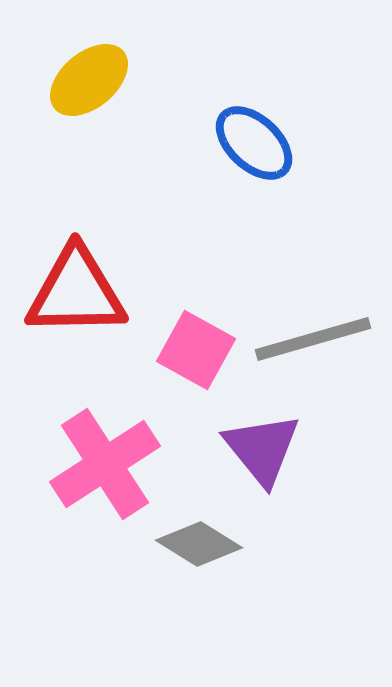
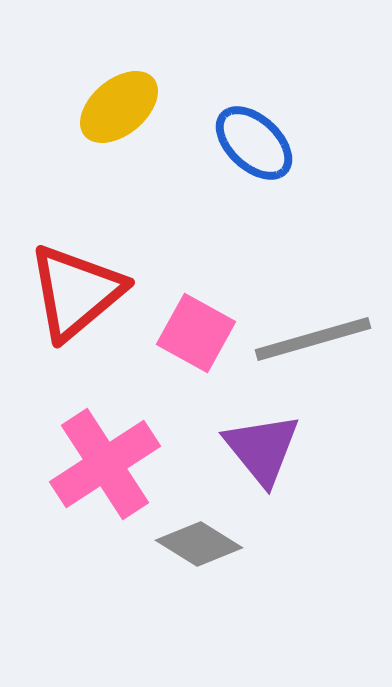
yellow ellipse: moved 30 px right, 27 px down
red triangle: rotated 39 degrees counterclockwise
pink square: moved 17 px up
